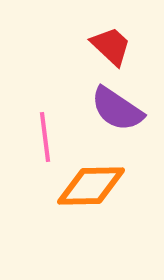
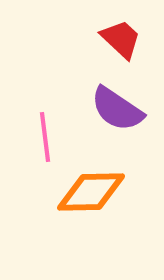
red trapezoid: moved 10 px right, 7 px up
orange diamond: moved 6 px down
